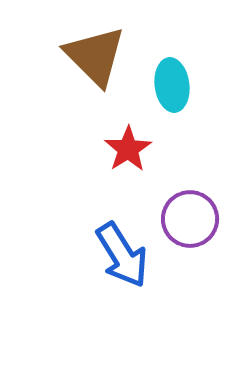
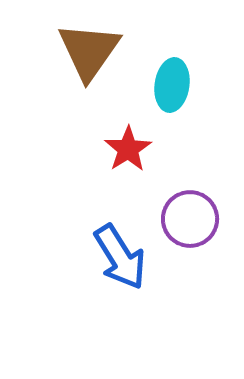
brown triangle: moved 6 px left, 5 px up; rotated 20 degrees clockwise
cyan ellipse: rotated 15 degrees clockwise
blue arrow: moved 2 px left, 2 px down
